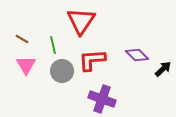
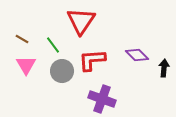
green line: rotated 24 degrees counterclockwise
black arrow: moved 1 px right, 1 px up; rotated 42 degrees counterclockwise
